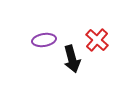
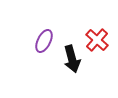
purple ellipse: moved 1 px down; rotated 55 degrees counterclockwise
